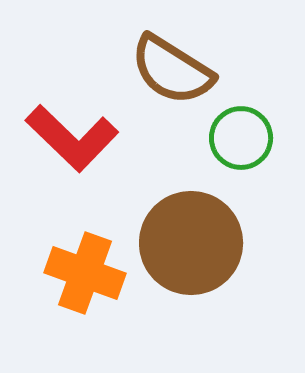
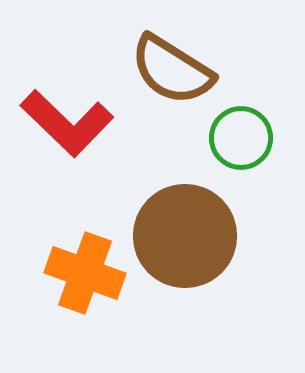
red L-shape: moved 5 px left, 15 px up
brown circle: moved 6 px left, 7 px up
